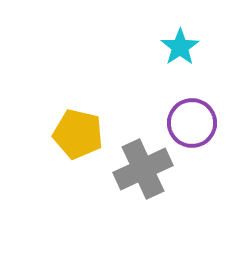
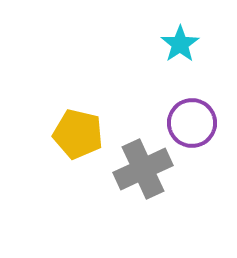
cyan star: moved 3 px up
